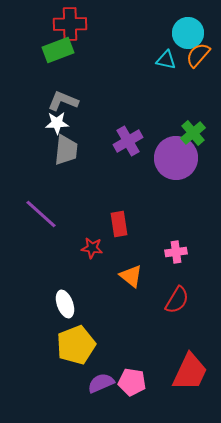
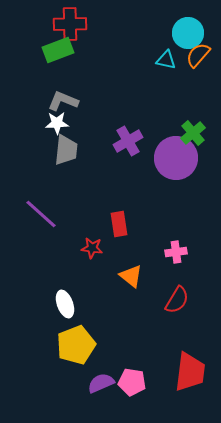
red trapezoid: rotated 18 degrees counterclockwise
